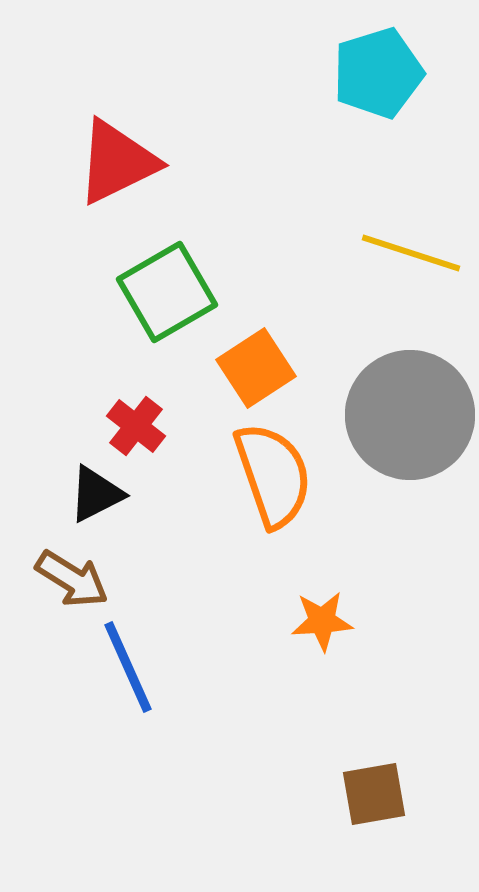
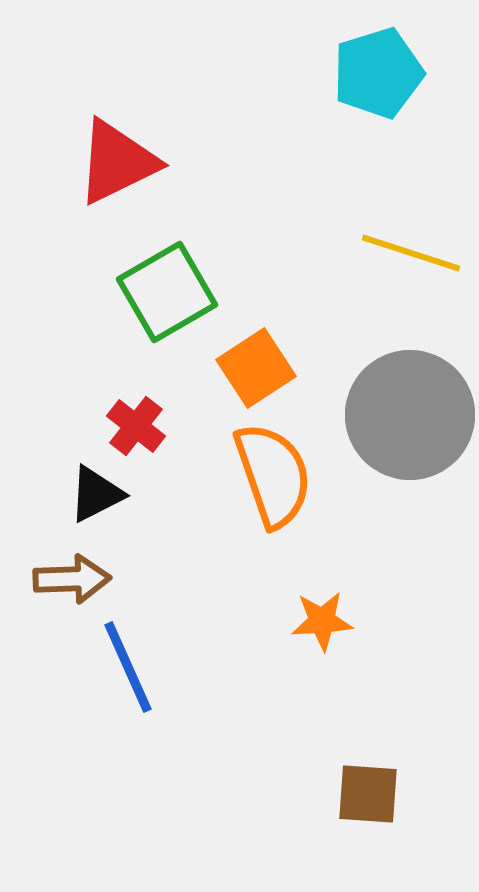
brown arrow: rotated 34 degrees counterclockwise
brown square: moved 6 px left; rotated 14 degrees clockwise
